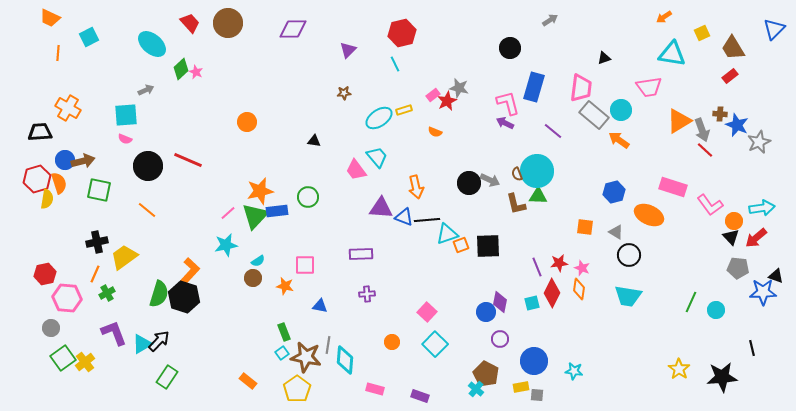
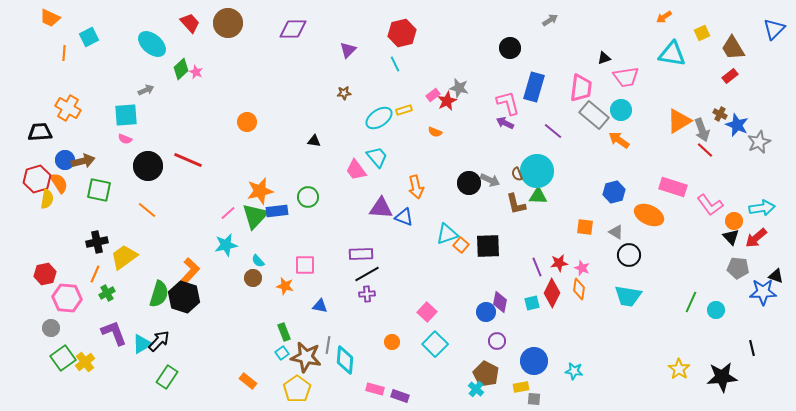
orange line at (58, 53): moved 6 px right
pink trapezoid at (649, 87): moved 23 px left, 10 px up
brown cross at (720, 114): rotated 24 degrees clockwise
orange semicircle at (59, 183): rotated 15 degrees counterclockwise
black line at (427, 220): moved 60 px left, 54 px down; rotated 25 degrees counterclockwise
orange square at (461, 245): rotated 28 degrees counterclockwise
cyan semicircle at (258, 261): rotated 80 degrees clockwise
purple circle at (500, 339): moved 3 px left, 2 px down
gray square at (537, 395): moved 3 px left, 4 px down
purple rectangle at (420, 396): moved 20 px left
